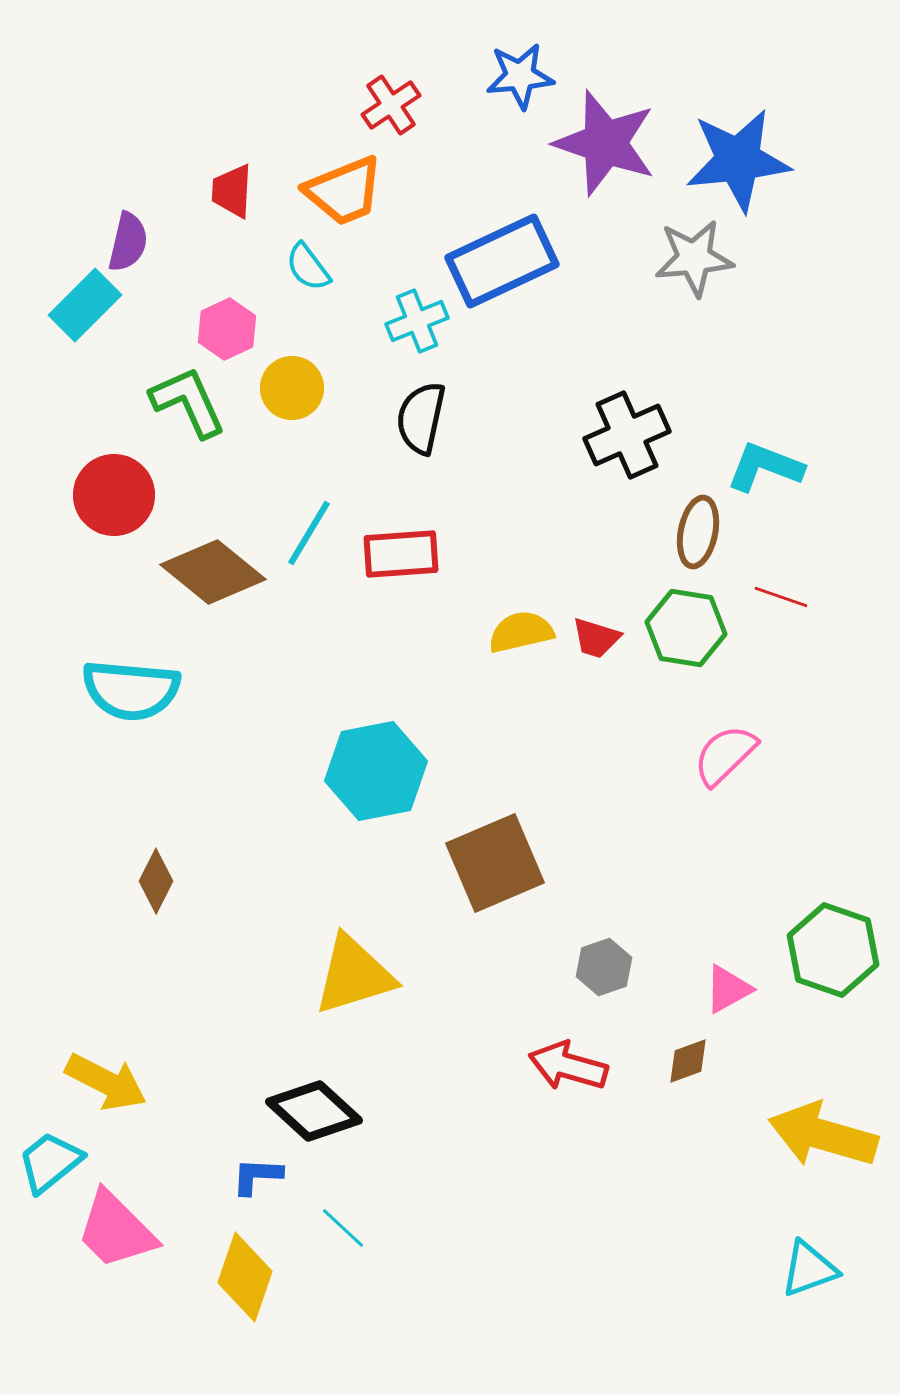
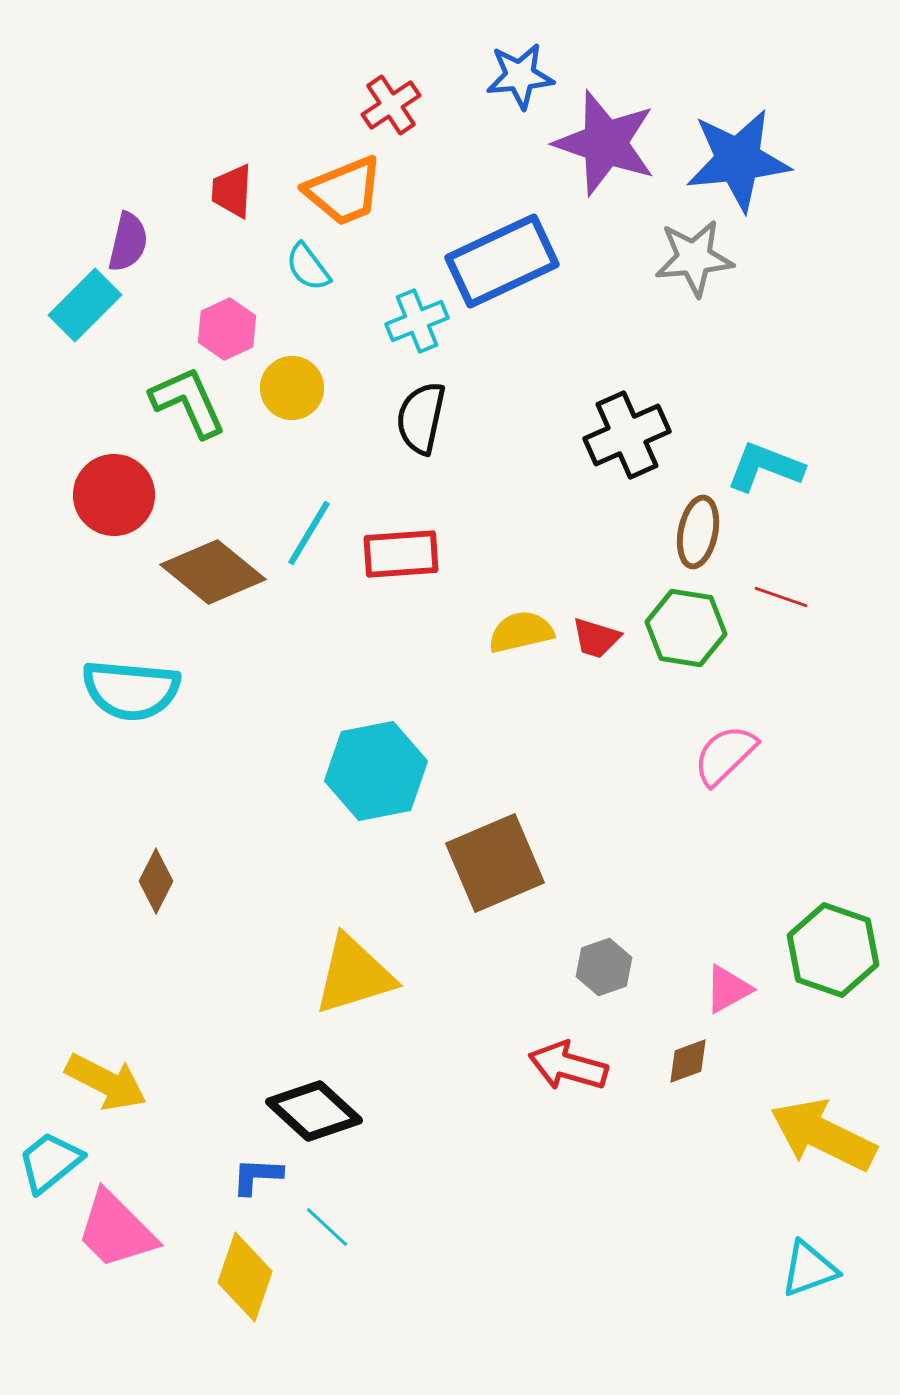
yellow arrow at (823, 1135): rotated 10 degrees clockwise
cyan line at (343, 1228): moved 16 px left, 1 px up
